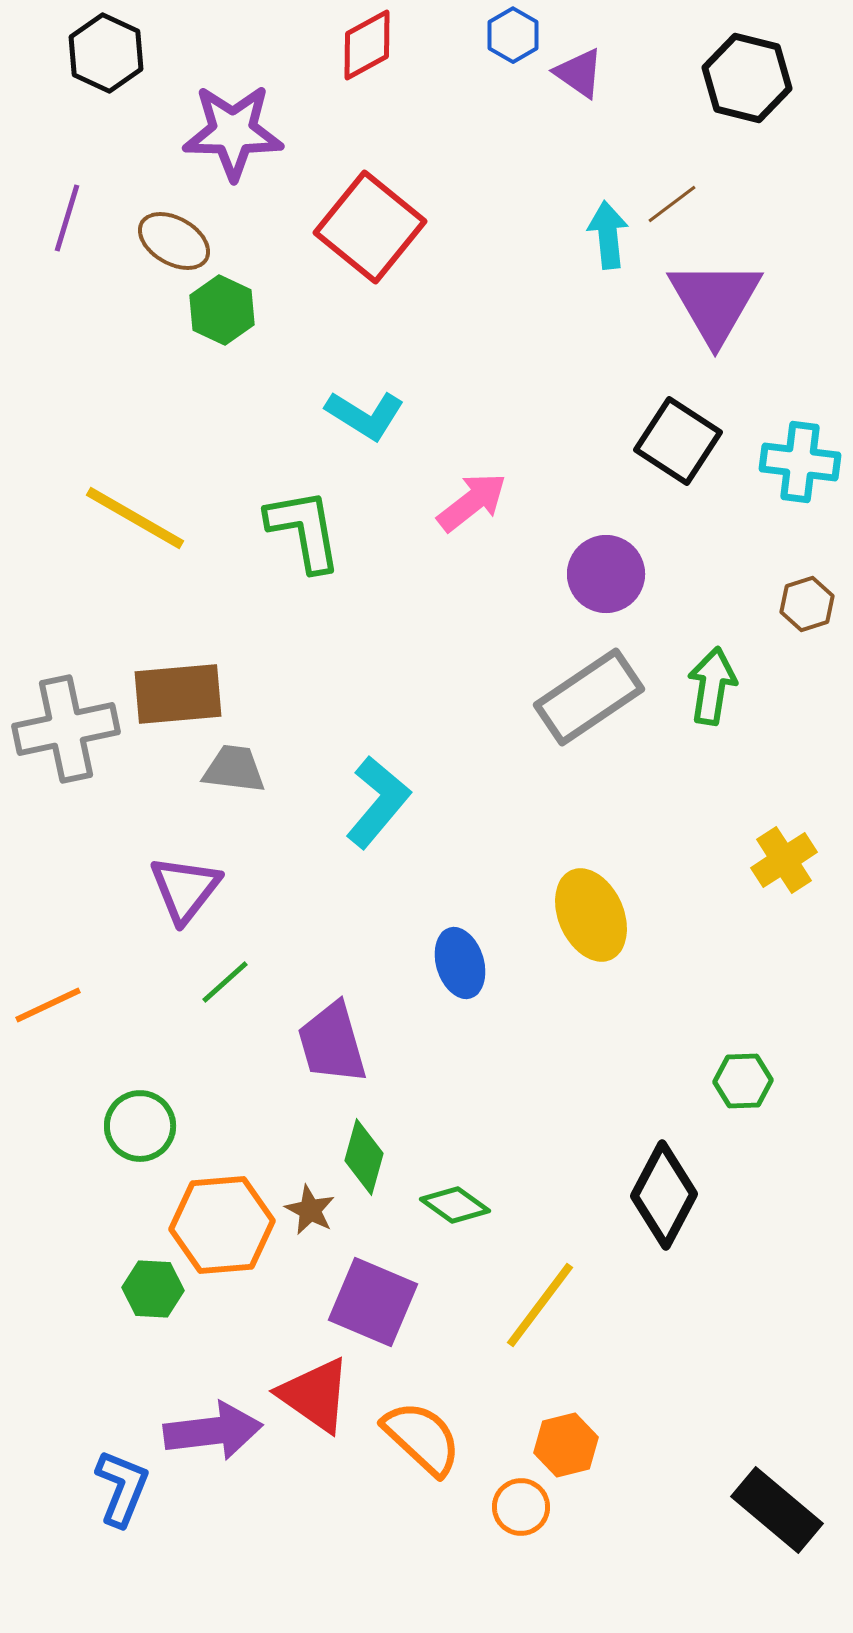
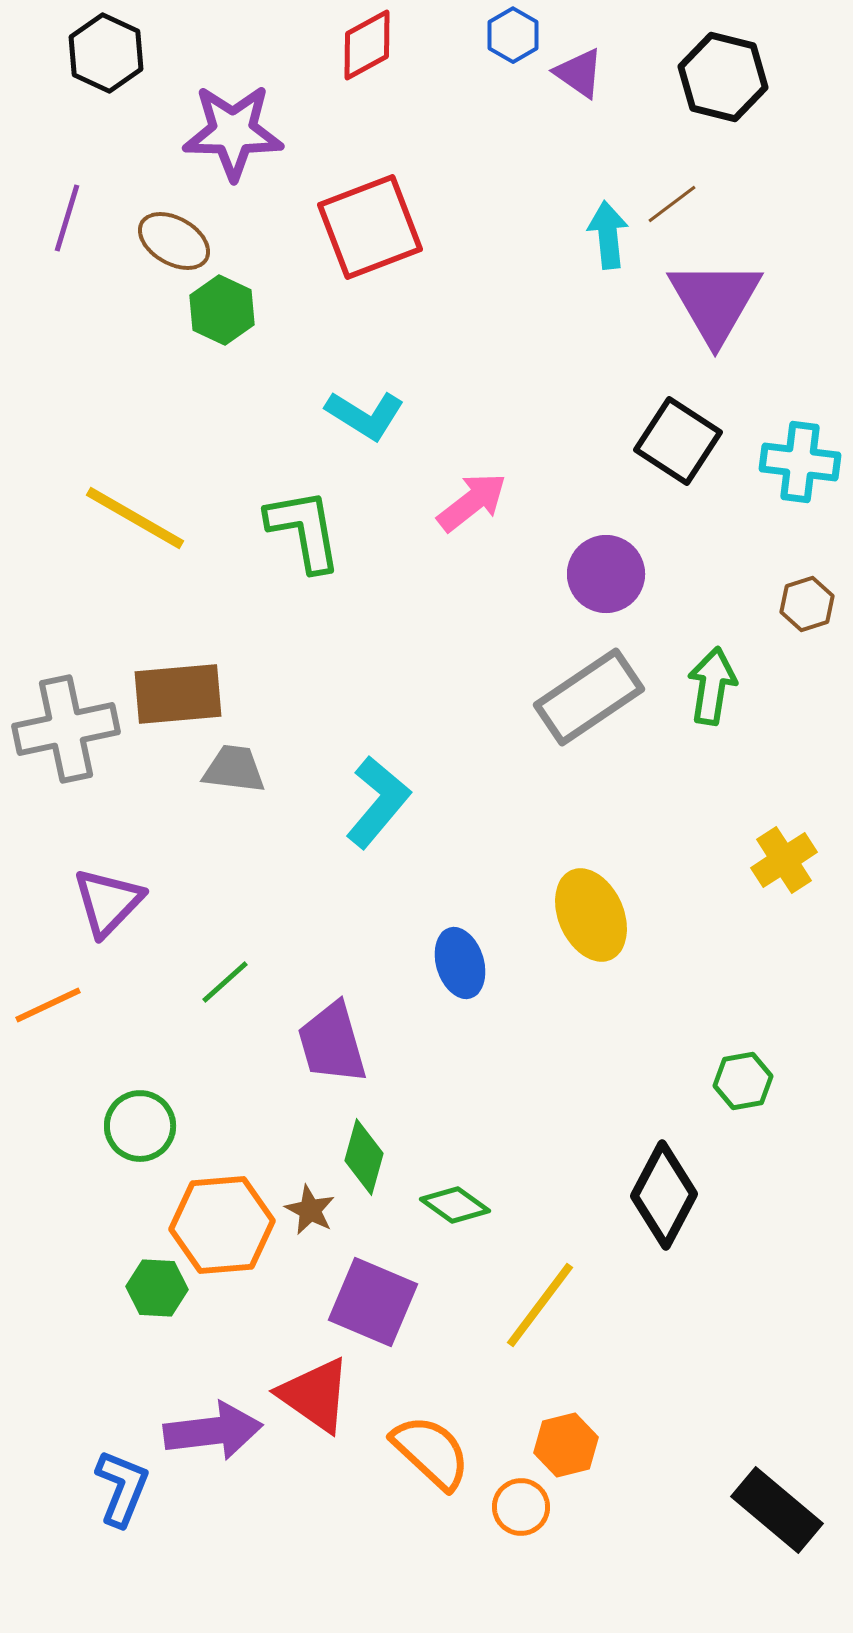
black hexagon at (747, 78): moved 24 px left, 1 px up
red square at (370, 227): rotated 30 degrees clockwise
purple triangle at (185, 889): moved 77 px left, 13 px down; rotated 6 degrees clockwise
green hexagon at (743, 1081): rotated 8 degrees counterclockwise
green hexagon at (153, 1289): moved 4 px right, 1 px up
orange semicircle at (422, 1438): moved 9 px right, 14 px down
